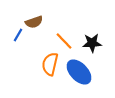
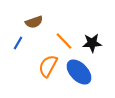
blue line: moved 8 px down
orange semicircle: moved 2 px left, 2 px down; rotated 15 degrees clockwise
